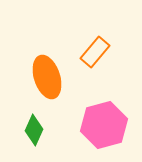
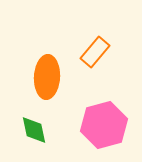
orange ellipse: rotated 21 degrees clockwise
green diamond: rotated 36 degrees counterclockwise
